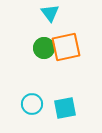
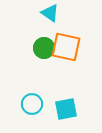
cyan triangle: rotated 18 degrees counterclockwise
orange square: rotated 24 degrees clockwise
cyan square: moved 1 px right, 1 px down
